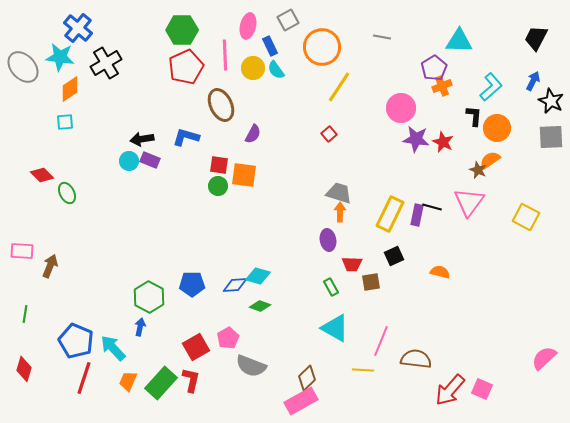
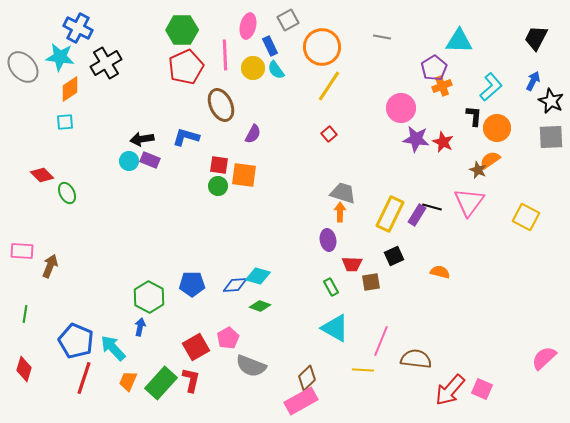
blue cross at (78, 28): rotated 12 degrees counterclockwise
yellow line at (339, 87): moved 10 px left, 1 px up
gray trapezoid at (339, 193): moved 4 px right
purple rectangle at (417, 215): rotated 20 degrees clockwise
